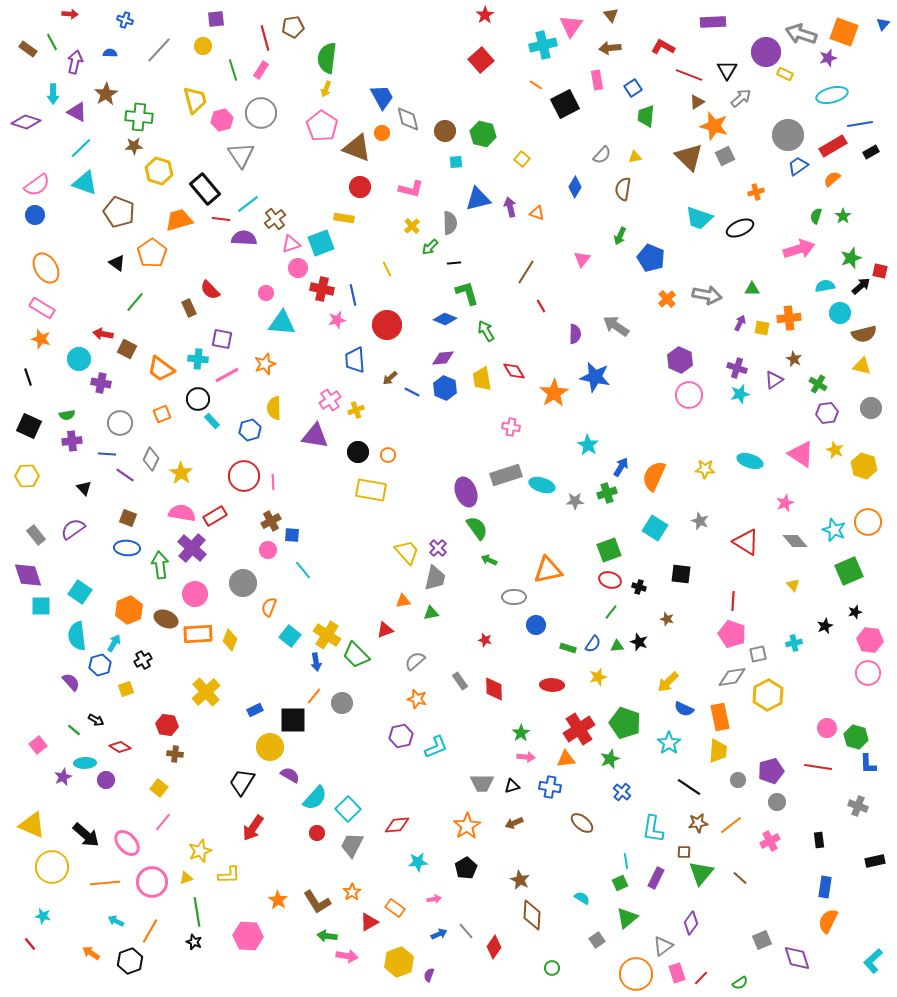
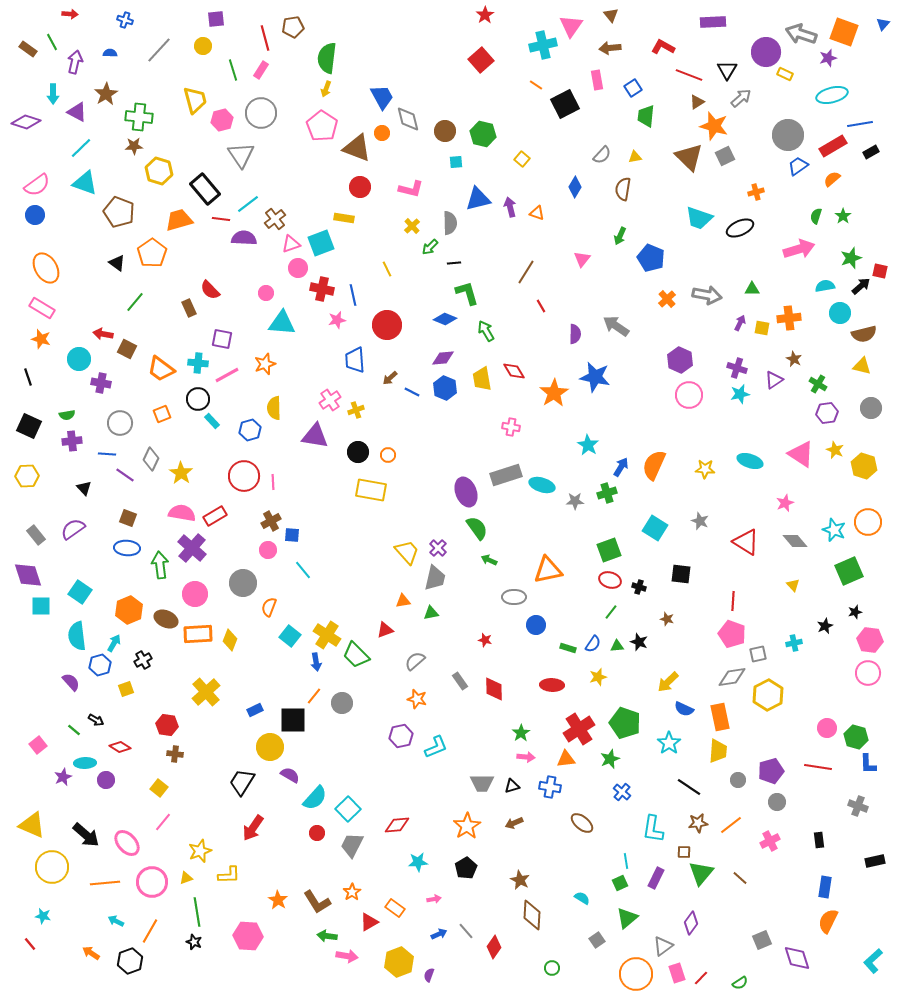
cyan cross at (198, 359): moved 4 px down
orange semicircle at (654, 476): moved 11 px up
